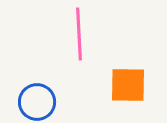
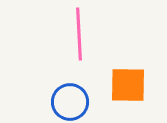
blue circle: moved 33 px right
